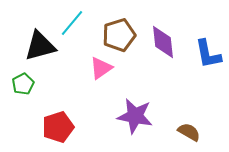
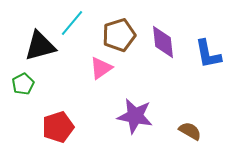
brown semicircle: moved 1 px right, 1 px up
